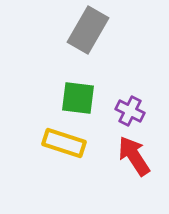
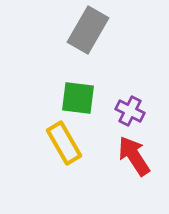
yellow rectangle: rotated 42 degrees clockwise
